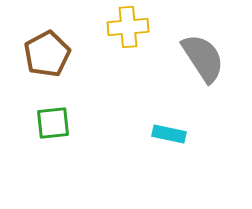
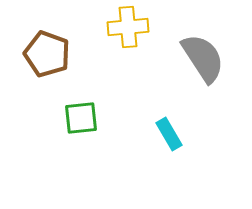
brown pentagon: rotated 24 degrees counterclockwise
green square: moved 28 px right, 5 px up
cyan rectangle: rotated 48 degrees clockwise
